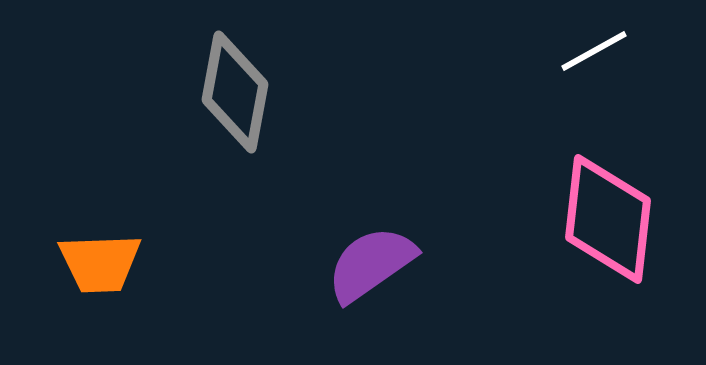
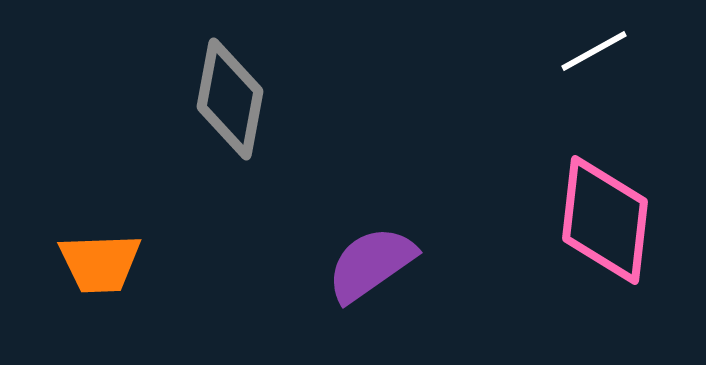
gray diamond: moved 5 px left, 7 px down
pink diamond: moved 3 px left, 1 px down
